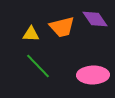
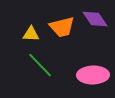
green line: moved 2 px right, 1 px up
